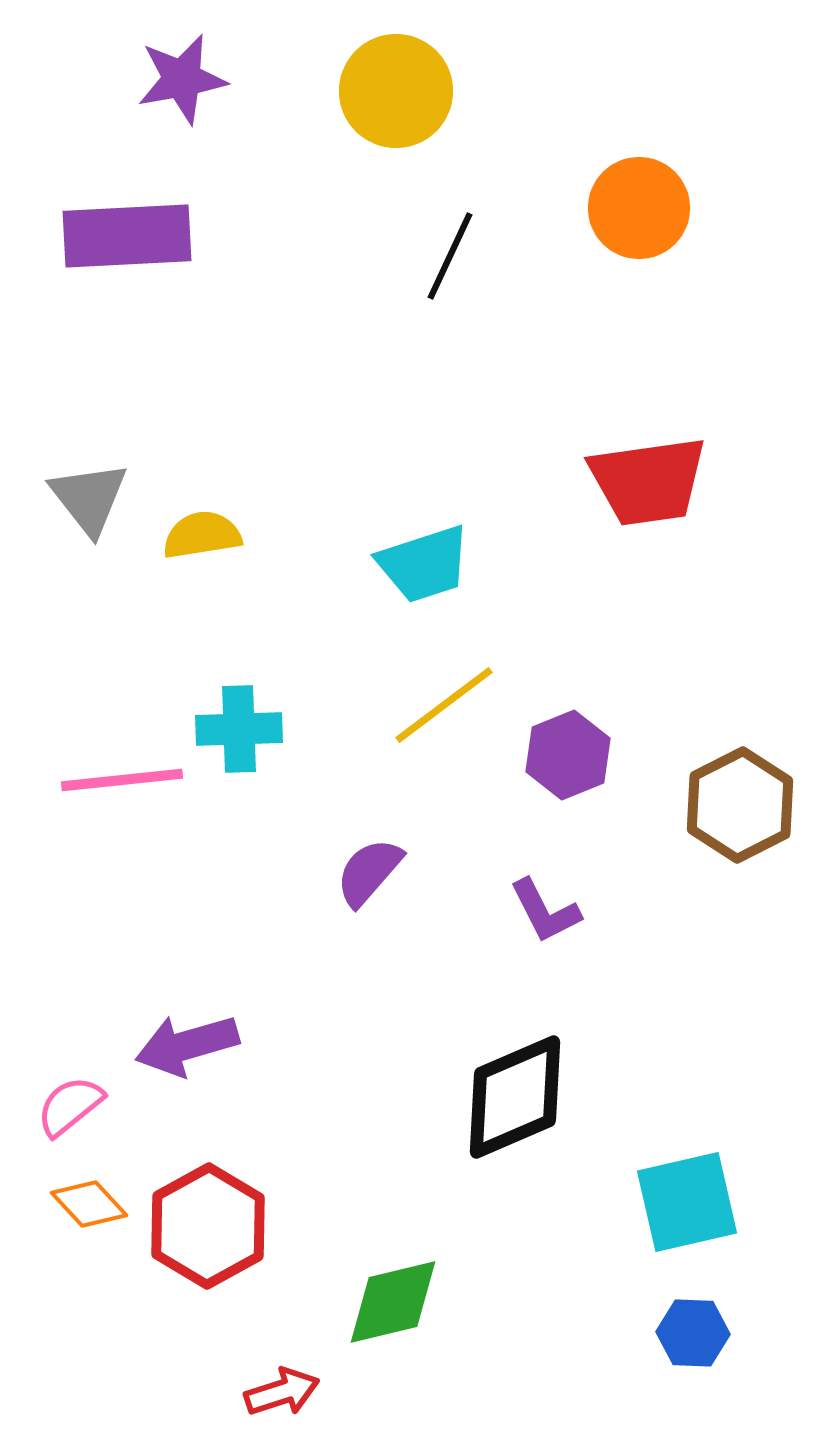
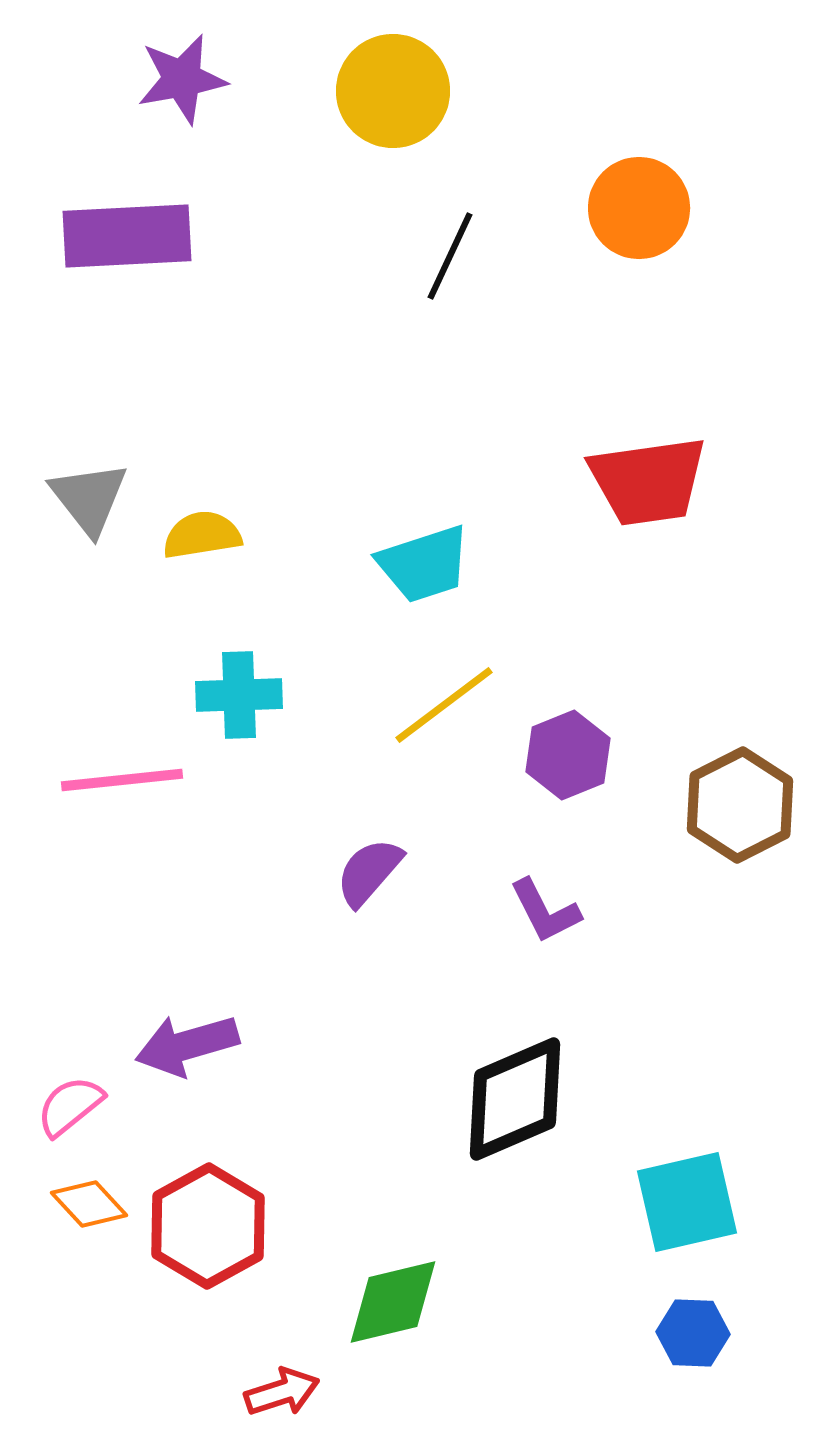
yellow circle: moved 3 px left
cyan cross: moved 34 px up
black diamond: moved 2 px down
